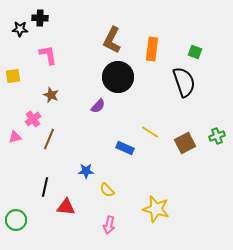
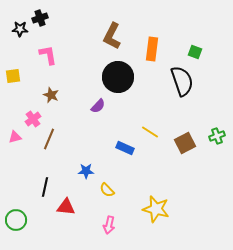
black cross: rotated 21 degrees counterclockwise
brown L-shape: moved 4 px up
black semicircle: moved 2 px left, 1 px up
